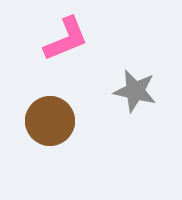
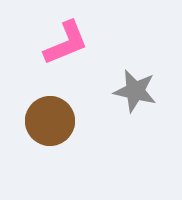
pink L-shape: moved 4 px down
